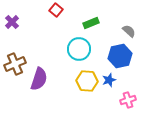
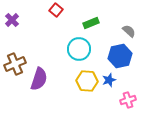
purple cross: moved 2 px up
